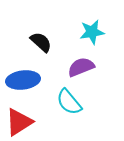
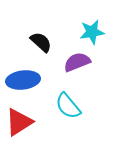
purple semicircle: moved 4 px left, 5 px up
cyan semicircle: moved 1 px left, 4 px down
